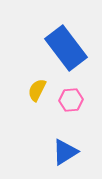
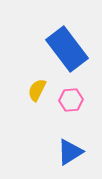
blue rectangle: moved 1 px right, 1 px down
blue triangle: moved 5 px right
